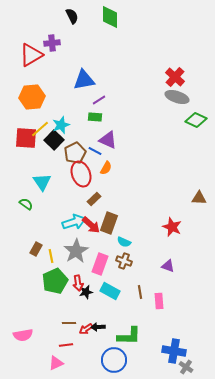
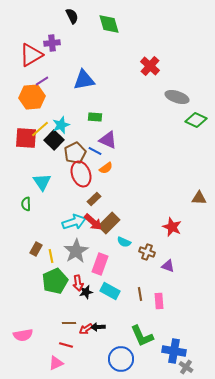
green diamond at (110, 17): moved 1 px left, 7 px down; rotated 15 degrees counterclockwise
red cross at (175, 77): moved 25 px left, 11 px up
purple line at (99, 100): moved 57 px left, 19 px up
orange semicircle at (106, 168): rotated 24 degrees clockwise
green semicircle at (26, 204): rotated 128 degrees counterclockwise
brown rectangle at (109, 223): rotated 25 degrees clockwise
red arrow at (91, 225): moved 2 px right, 3 px up
brown cross at (124, 261): moved 23 px right, 9 px up
brown line at (140, 292): moved 2 px down
green L-shape at (129, 336): moved 13 px right; rotated 65 degrees clockwise
red line at (66, 345): rotated 24 degrees clockwise
blue circle at (114, 360): moved 7 px right, 1 px up
